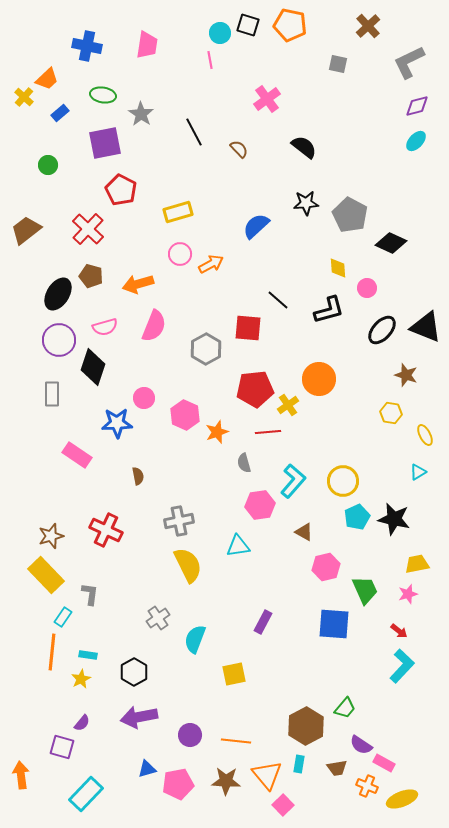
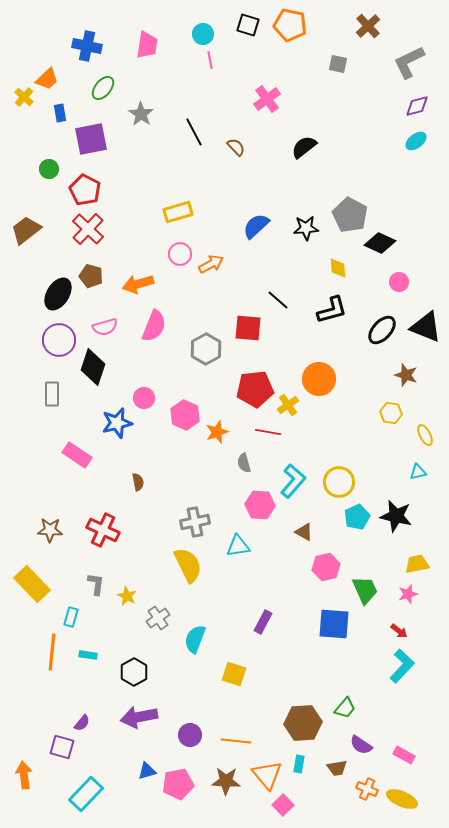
cyan circle at (220, 33): moved 17 px left, 1 px down
green ellipse at (103, 95): moved 7 px up; rotated 60 degrees counterclockwise
blue rectangle at (60, 113): rotated 60 degrees counterclockwise
cyan ellipse at (416, 141): rotated 10 degrees clockwise
purple square at (105, 143): moved 14 px left, 4 px up
black semicircle at (304, 147): rotated 76 degrees counterclockwise
brown semicircle at (239, 149): moved 3 px left, 2 px up
green circle at (48, 165): moved 1 px right, 4 px down
red pentagon at (121, 190): moved 36 px left
black star at (306, 203): moved 25 px down
black diamond at (391, 243): moved 11 px left
pink circle at (367, 288): moved 32 px right, 6 px up
black L-shape at (329, 310): moved 3 px right
blue star at (117, 423): rotated 12 degrees counterclockwise
red line at (268, 432): rotated 15 degrees clockwise
cyan triangle at (418, 472): rotated 18 degrees clockwise
brown semicircle at (138, 476): moved 6 px down
yellow circle at (343, 481): moved 4 px left, 1 px down
pink hexagon at (260, 505): rotated 12 degrees clockwise
black star at (394, 519): moved 2 px right, 3 px up
gray cross at (179, 521): moved 16 px right, 1 px down
red cross at (106, 530): moved 3 px left
brown star at (51, 536): moved 1 px left, 6 px up; rotated 20 degrees clockwise
yellow rectangle at (46, 575): moved 14 px left, 9 px down
gray L-shape at (90, 594): moved 6 px right, 10 px up
cyan rectangle at (63, 617): moved 8 px right; rotated 18 degrees counterclockwise
yellow square at (234, 674): rotated 30 degrees clockwise
yellow star at (81, 679): moved 46 px right, 83 px up; rotated 18 degrees counterclockwise
brown hexagon at (306, 726): moved 3 px left, 3 px up; rotated 24 degrees clockwise
pink rectangle at (384, 763): moved 20 px right, 8 px up
blue triangle at (147, 769): moved 2 px down
orange arrow at (21, 775): moved 3 px right
orange cross at (367, 786): moved 3 px down
yellow ellipse at (402, 799): rotated 44 degrees clockwise
